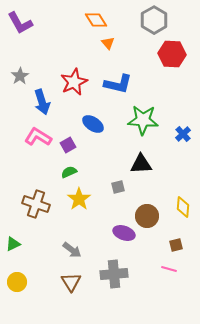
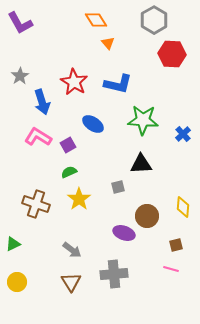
red star: rotated 16 degrees counterclockwise
pink line: moved 2 px right
